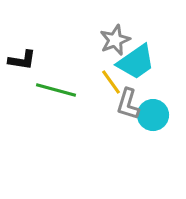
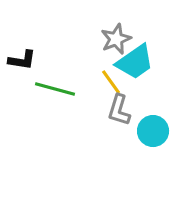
gray star: moved 1 px right, 1 px up
cyan trapezoid: moved 1 px left
green line: moved 1 px left, 1 px up
gray L-shape: moved 9 px left, 6 px down
cyan circle: moved 16 px down
